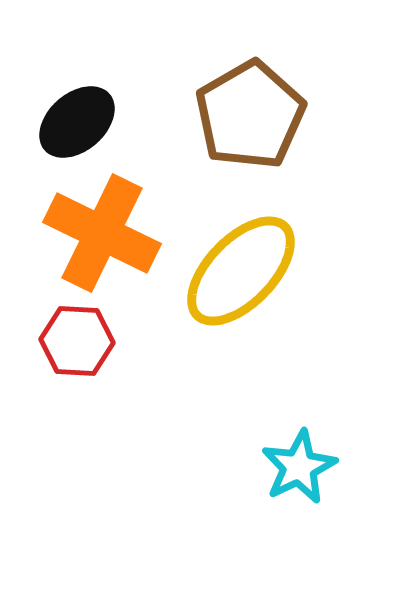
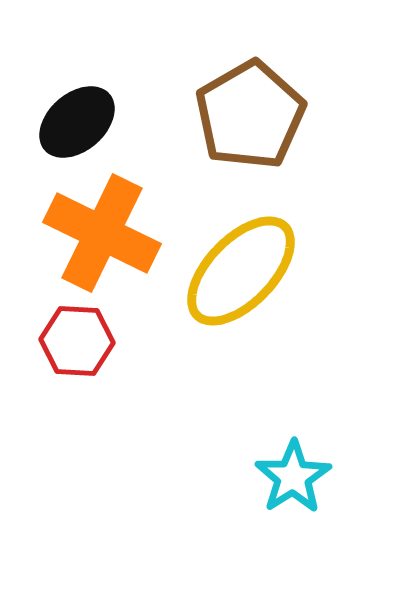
cyan star: moved 6 px left, 10 px down; rotated 6 degrees counterclockwise
